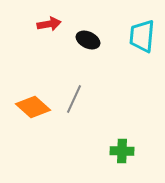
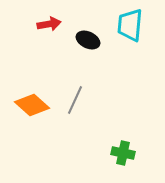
cyan trapezoid: moved 12 px left, 11 px up
gray line: moved 1 px right, 1 px down
orange diamond: moved 1 px left, 2 px up
green cross: moved 1 px right, 2 px down; rotated 10 degrees clockwise
